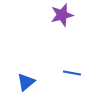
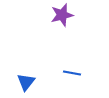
blue triangle: rotated 12 degrees counterclockwise
